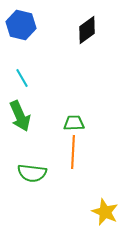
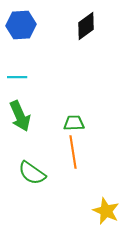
blue hexagon: rotated 16 degrees counterclockwise
black diamond: moved 1 px left, 4 px up
cyan line: moved 5 px left, 1 px up; rotated 60 degrees counterclockwise
orange line: rotated 12 degrees counterclockwise
green semicircle: rotated 28 degrees clockwise
yellow star: moved 1 px right, 1 px up
